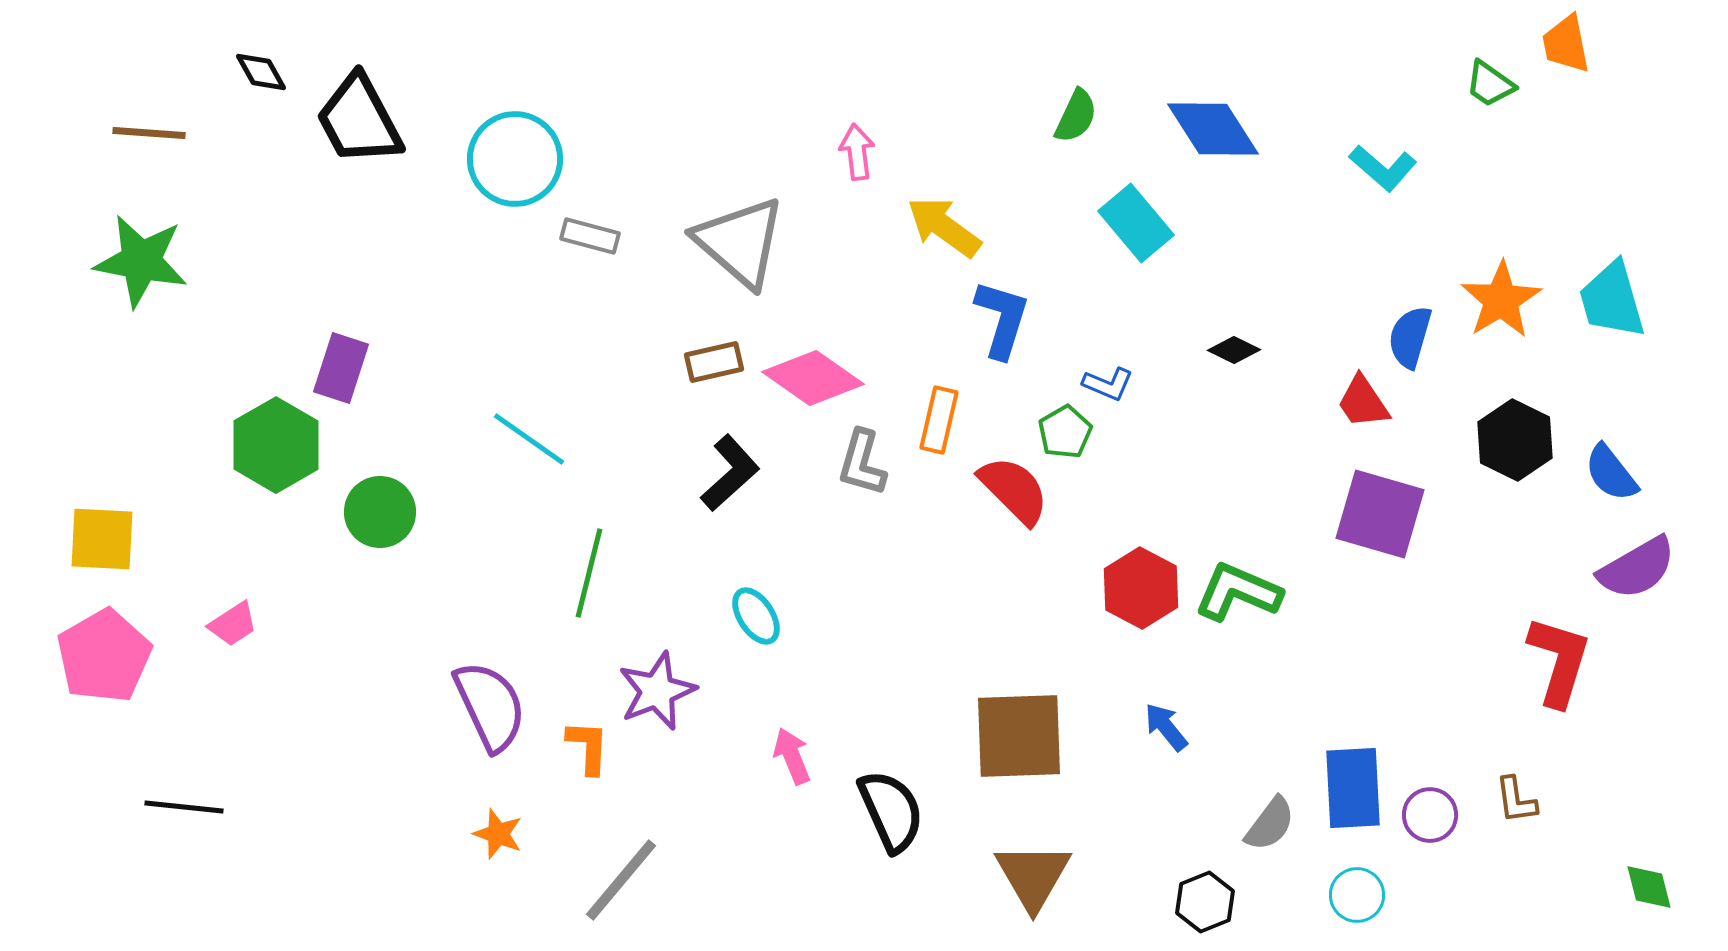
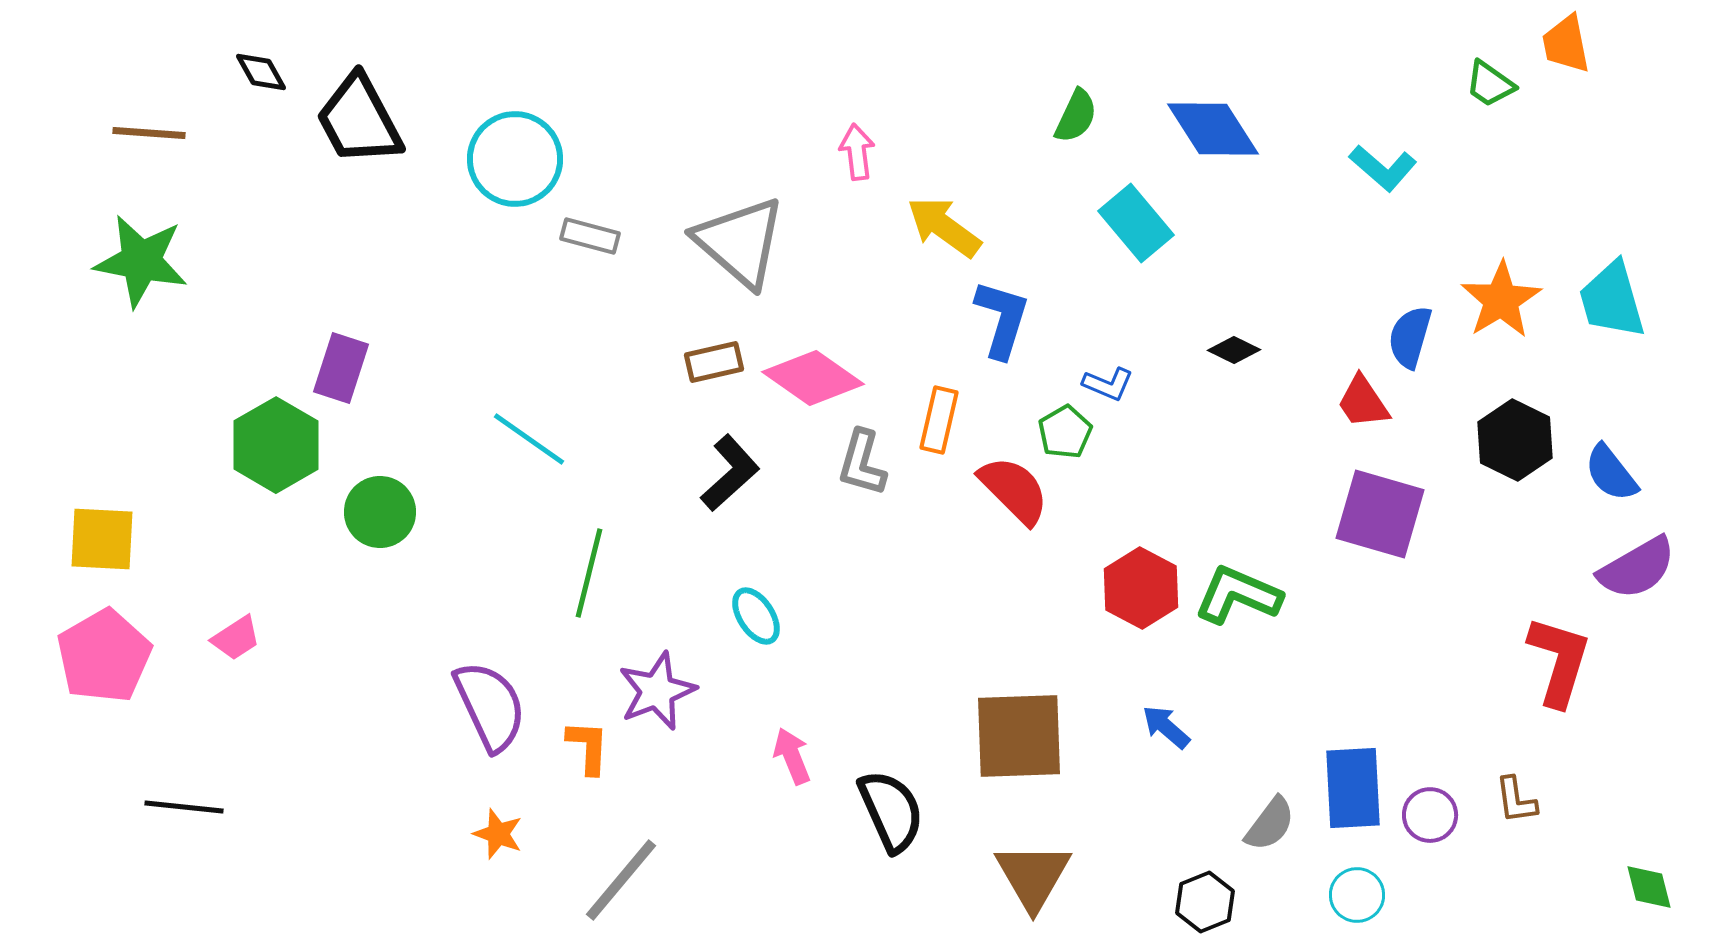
green L-shape at (1238, 592): moved 3 px down
pink trapezoid at (233, 624): moved 3 px right, 14 px down
blue arrow at (1166, 727): rotated 10 degrees counterclockwise
